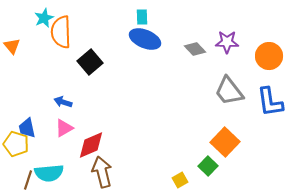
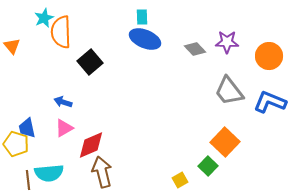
blue L-shape: rotated 120 degrees clockwise
brown line: rotated 24 degrees counterclockwise
